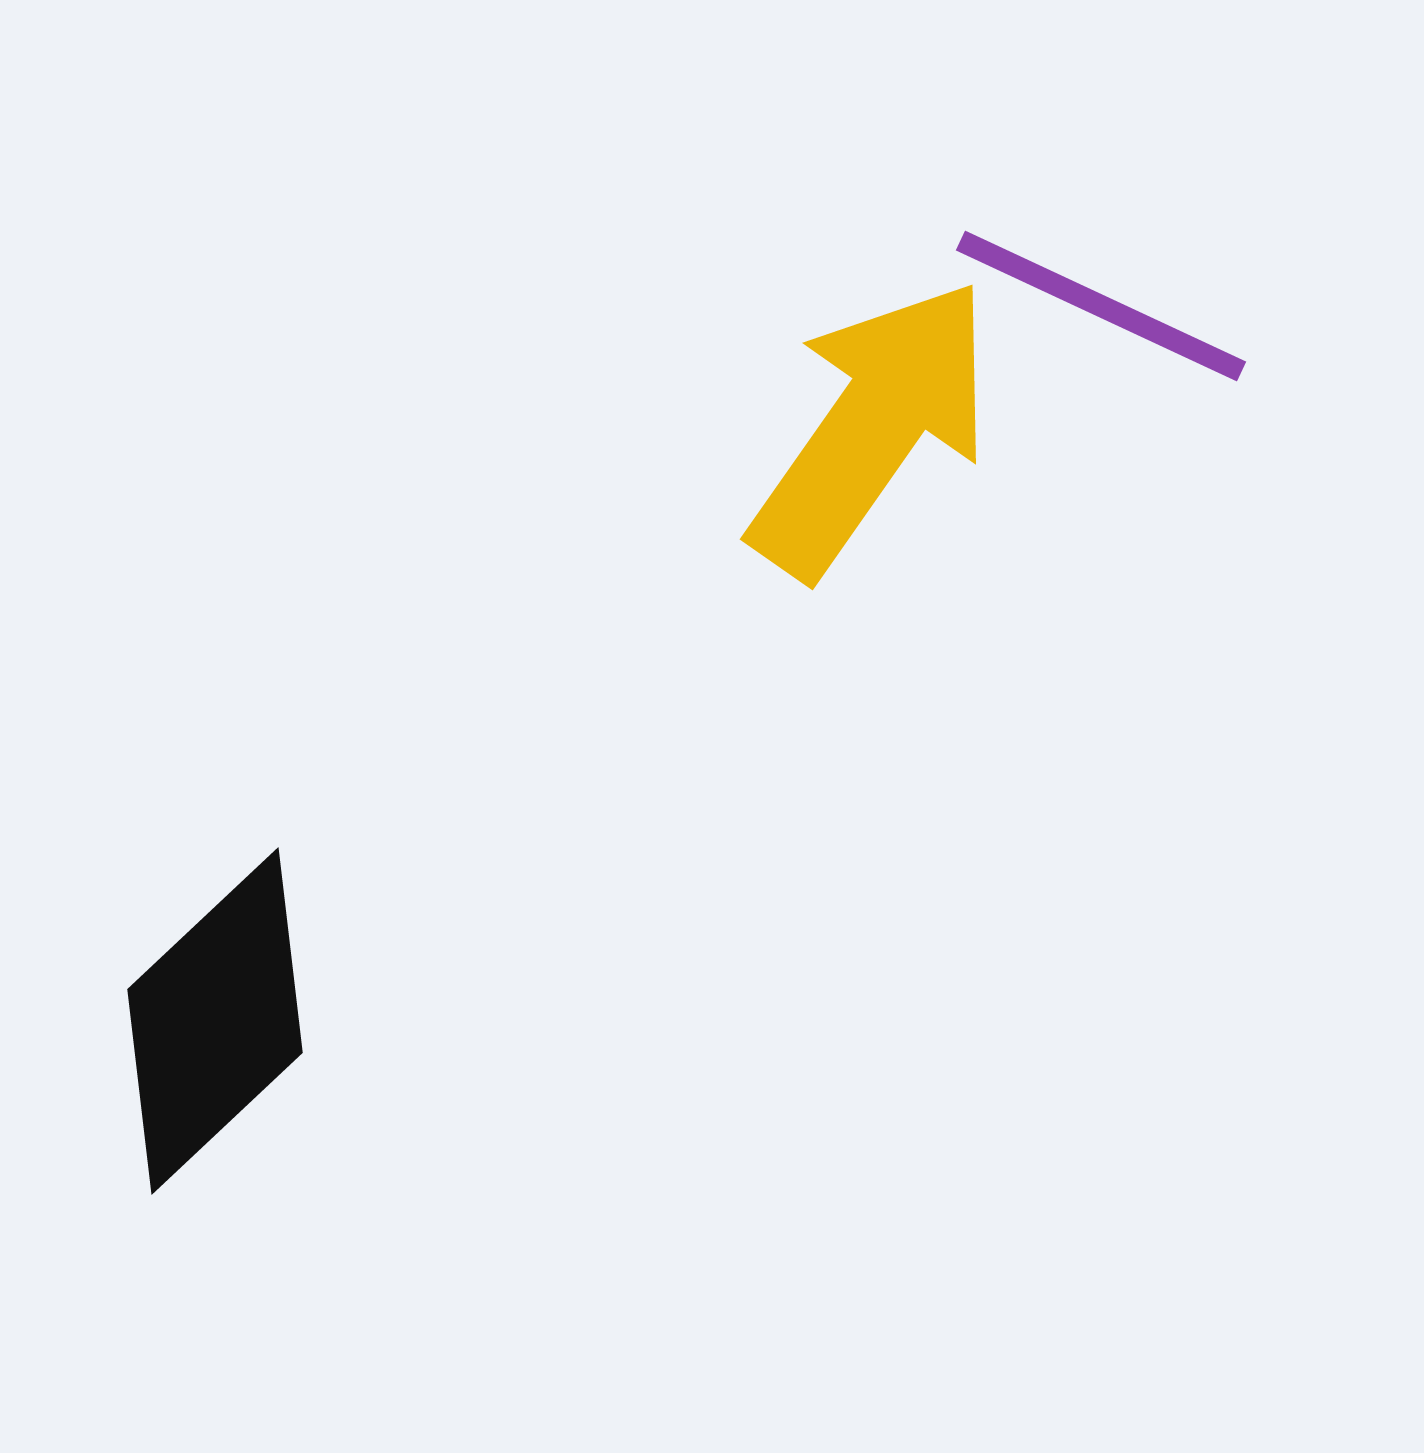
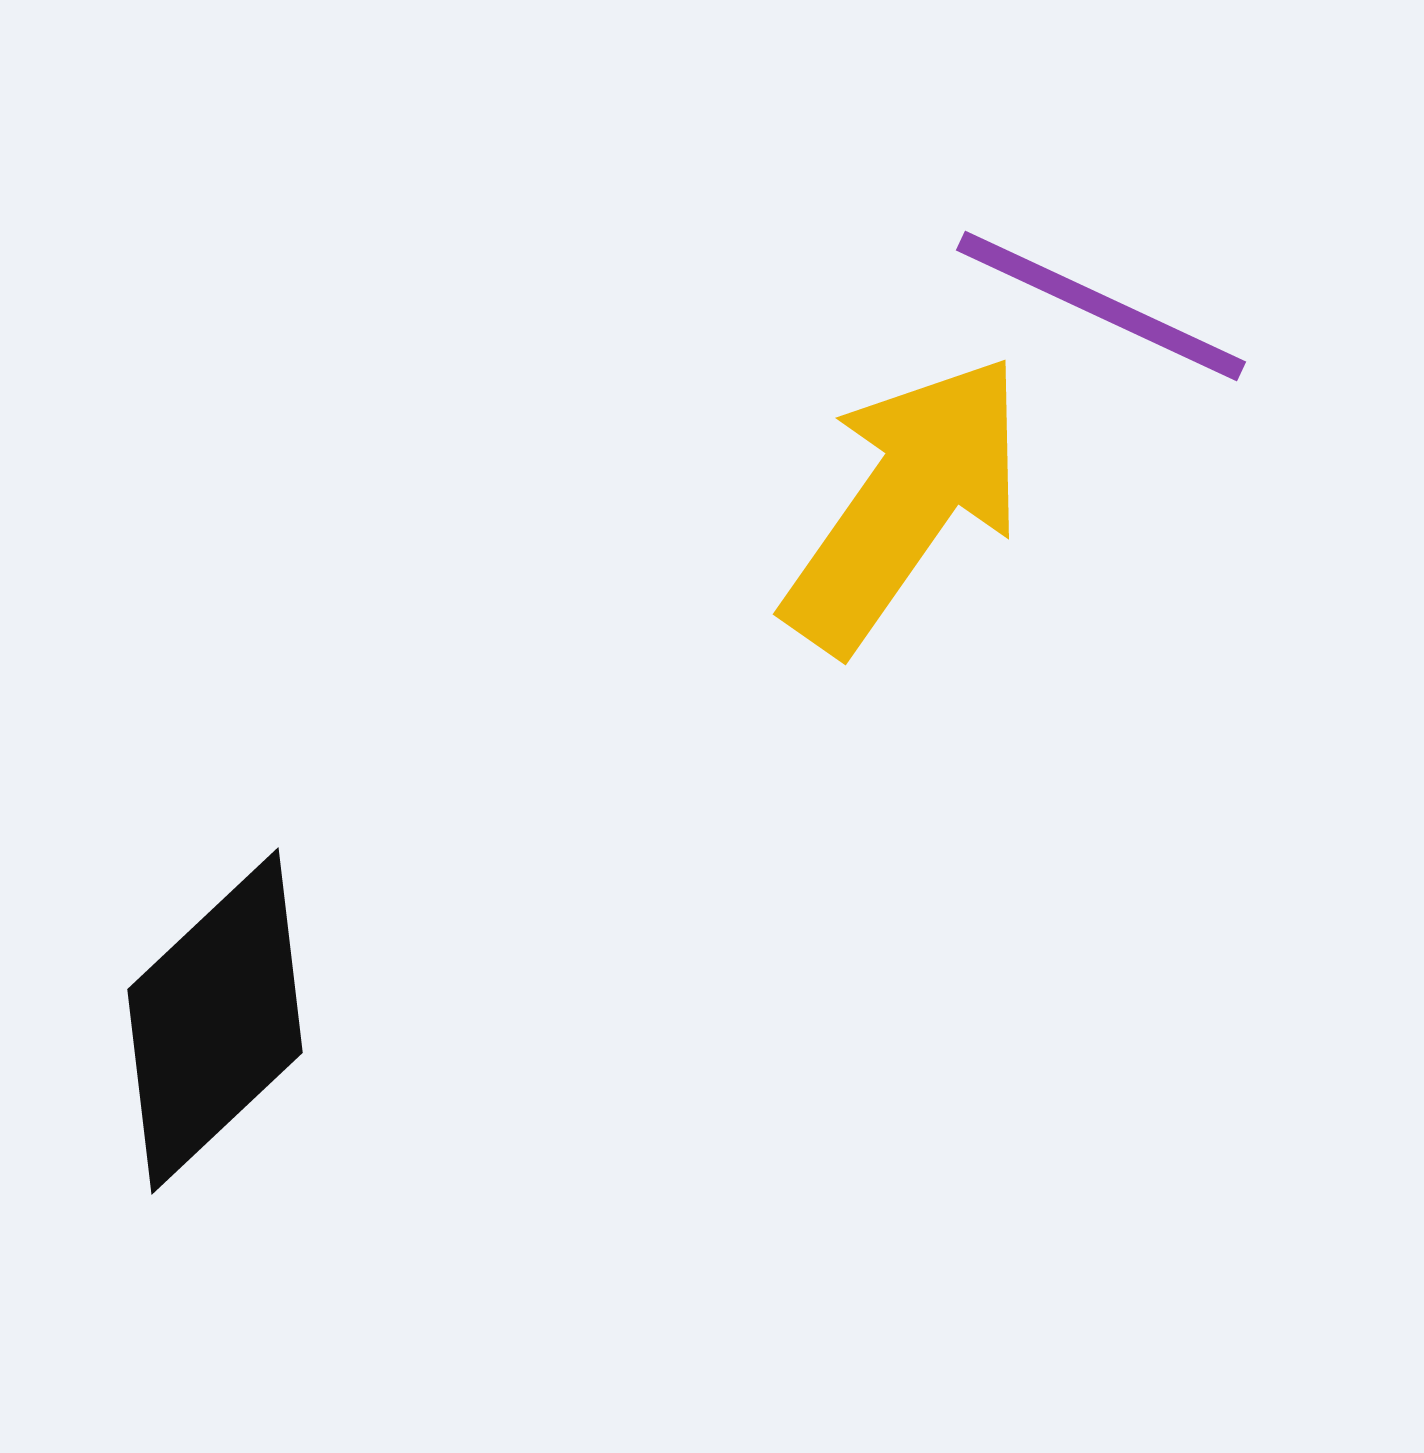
yellow arrow: moved 33 px right, 75 px down
